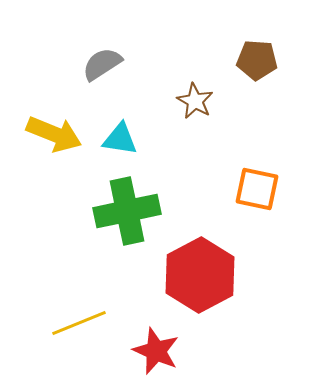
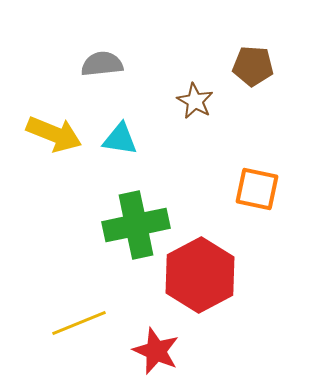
brown pentagon: moved 4 px left, 6 px down
gray semicircle: rotated 27 degrees clockwise
green cross: moved 9 px right, 14 px down
